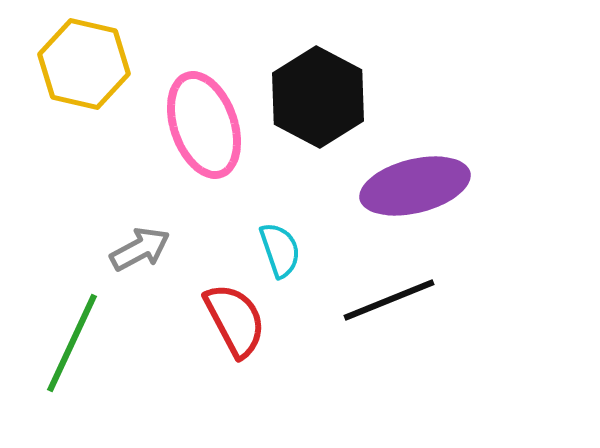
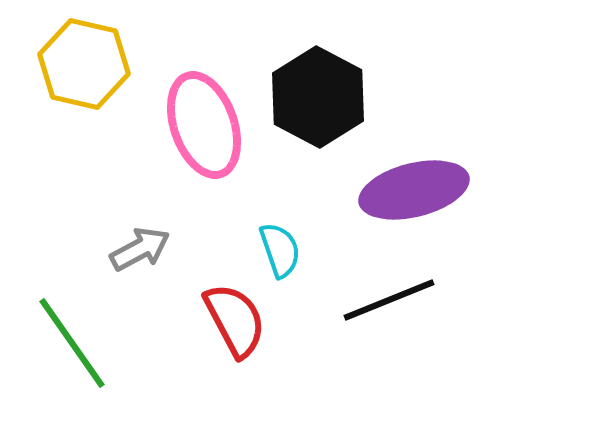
purple ellipse: moved 1 px left, 4 px down
green line: rotated 60 degrees counterclockwise
